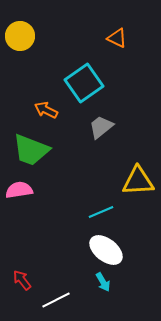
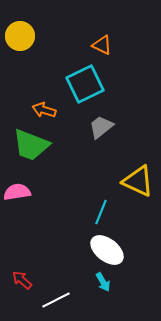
orange triangle: moved 15 px left, 7 px down
cyan square: moved 1 px right, 1 px down; rotated 9 degrees clockwise
orange arrow: moved 2 px left; rotated 10 degrees counterclockwise
green trapezoid: moved 5 px up
yellow triangle: rotated 28 degrees clockwise
pink semicircle: moved 2 px left, 2 px down
cyan line: rotated 45 degrees counterclockwise
white ellipse: moved 1 px right
red arrow: rotated 10 degrees counterclockwise
